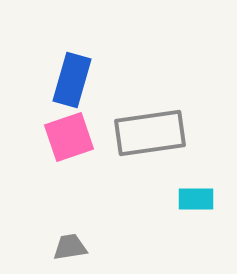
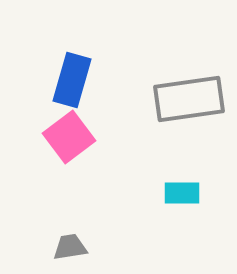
gray rectangle: moved 39 px right, 34 px up
pink square: rotated 18 degrees counterclockwise
cyan rectangle: moved 14 px left, 6 px up
